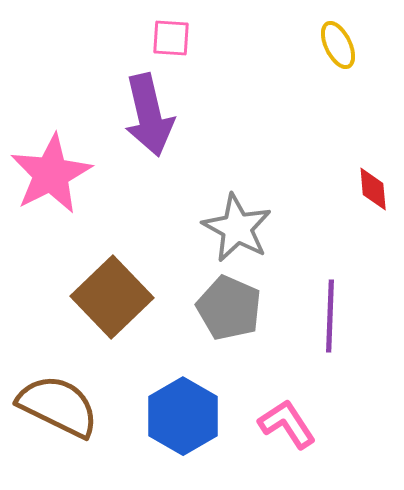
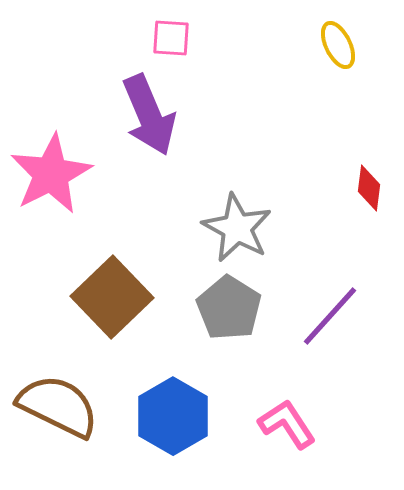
purple arrow: rotated 10 degrees counterclockwise
red diamond: moved 4 px left, 1 px up; rotated 12 degrees clockwise
gray pentagon: rotated 8 degrees clockwise
purple line: rotated 40 degrees clockwise
blue hexagon: moved 10 px left
